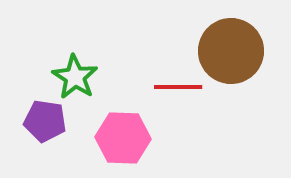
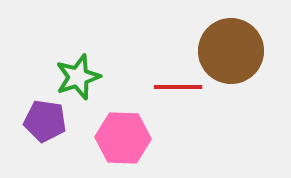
green star: moved 3 px right; rotated 21 degrees clockwise
